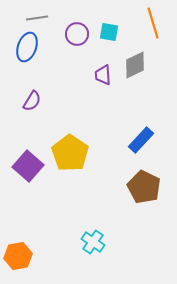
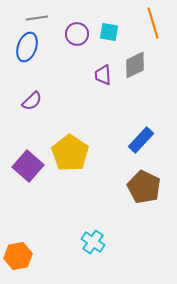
purple semicircle: rotated 15 degrees clockwise
